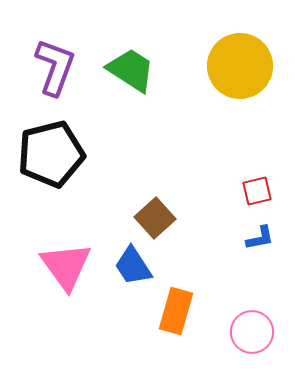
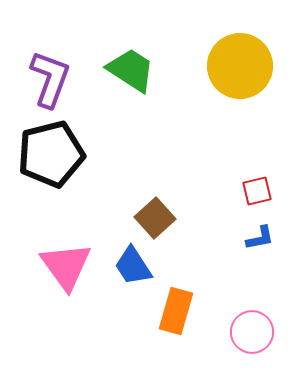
purple L-shape: moved 5 px left, 12 px down
